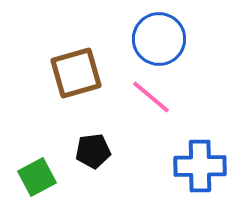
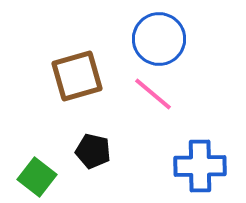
brown square: moved 1 px right, 3 px down
pink line: moved 2 px right, 3 px up
black pentagon: rotated 20 degrees clockwise
green square: rotated 24 degrees counterclockwise
